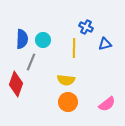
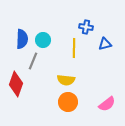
blue cross: rotated 16 degrees counterclockwise
gray line: moved 2 px right, 1 px up
